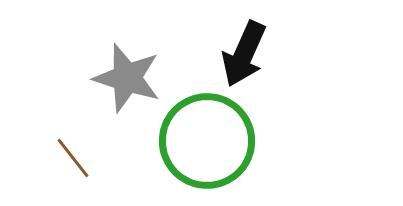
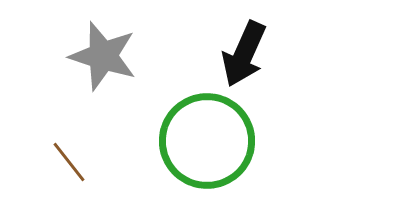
gray star: moved 24 px left, 22 px up
brown line: moved 4 px left, 4 px down
